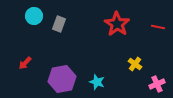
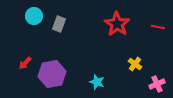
purple hexagon: moved 10 px left, 5 px up
